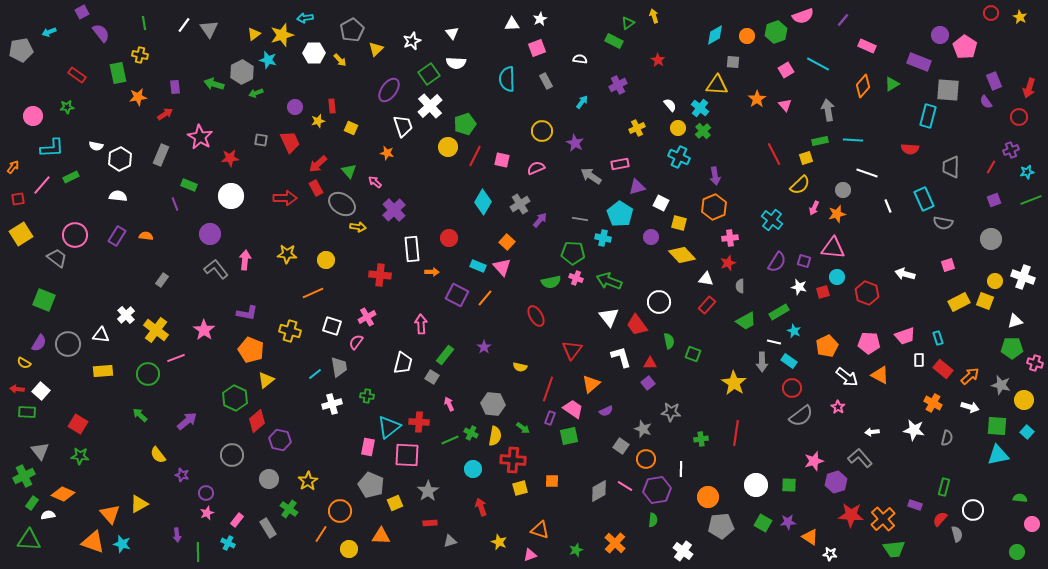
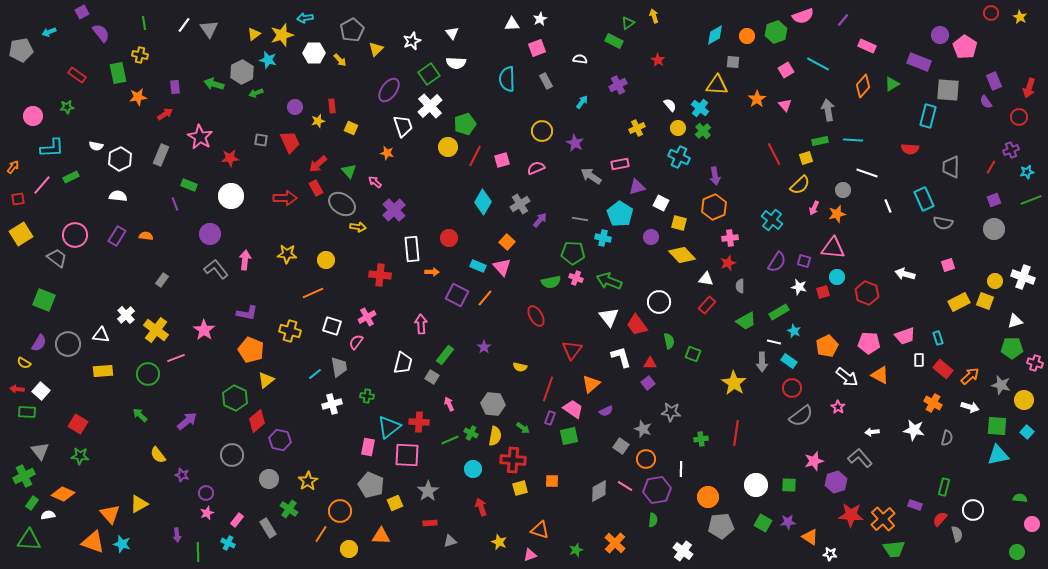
pink square at (502, 160): rotated 28 degrees counterclockwise
gray circle at (991, 239): moved 3 px right, 10 px up
